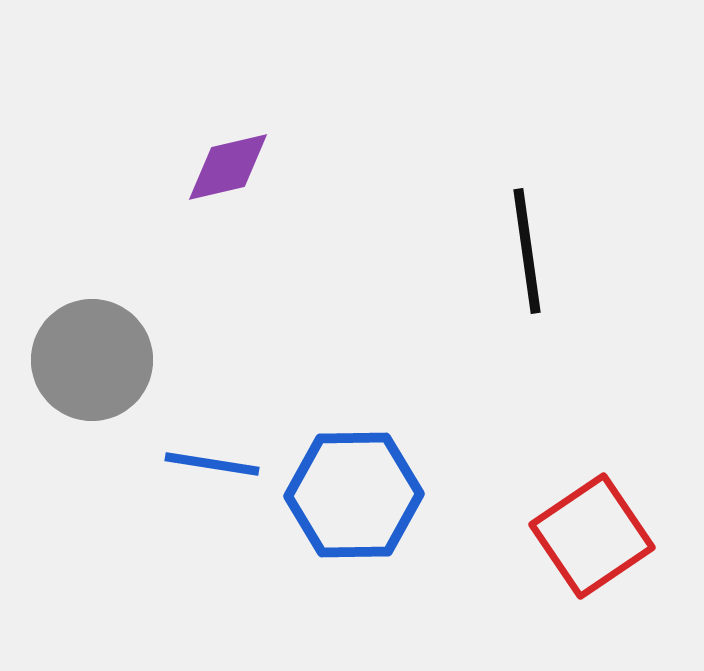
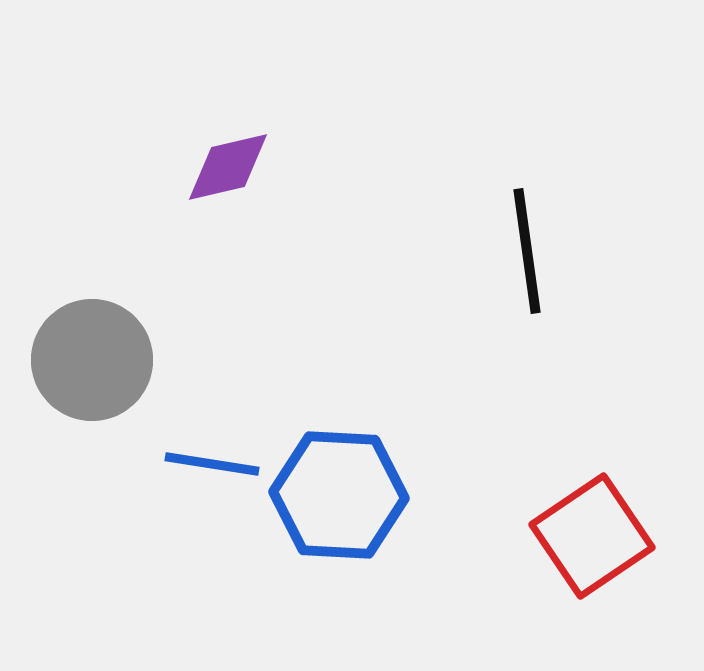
blue hexagon: moved 15 px left; rotated 4 degrees clockwise
